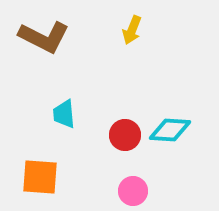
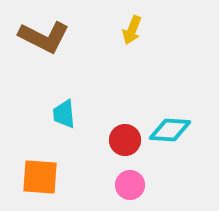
red circle: moved 5 px down
pink circle: moved 3 px left, 6 px up
